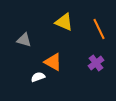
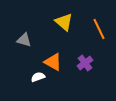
yellow triangle: rotated 18 degrees clockwise
purple cross: moved 11 px left
